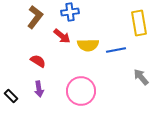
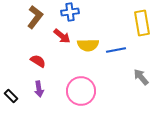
yellow rectangle: moved 3 px right
